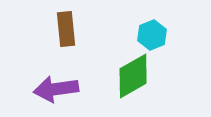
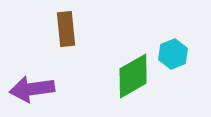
cyan hexagon: moved 21 px right, 19 px down
purple arrow: moved 24 px left
